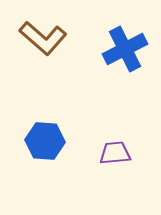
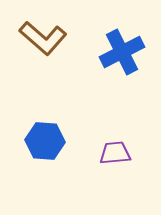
blue cross: moved 3 px left, 3 px down
